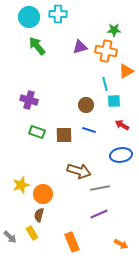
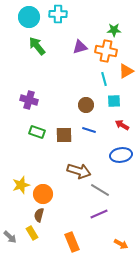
cyan line: moved 1 px left, 5 px up
gray line: moved 2 px down; rotated 42 degrees clockwise
